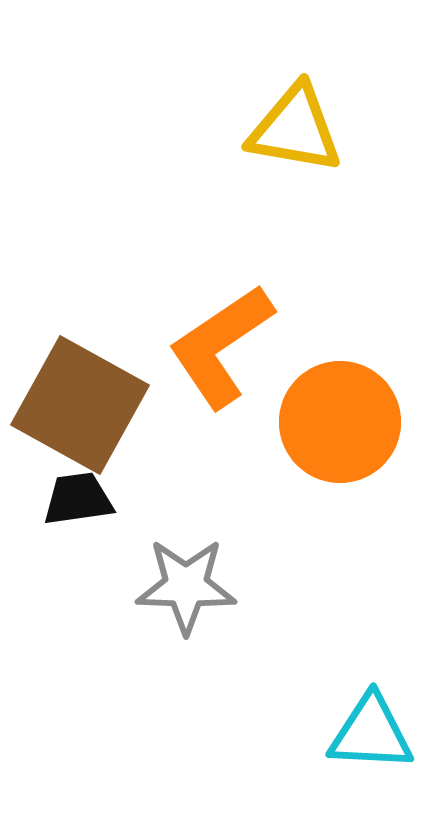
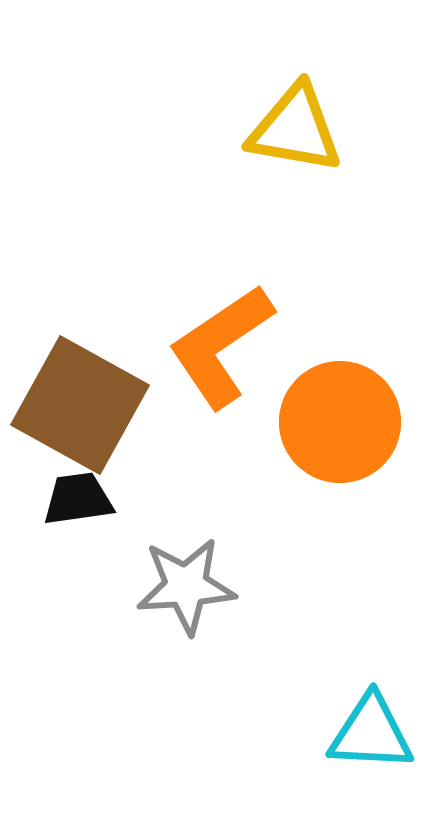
gray star: rotated 6 degrees counterclockwise
